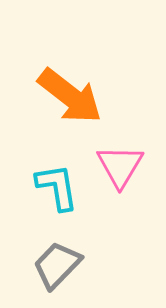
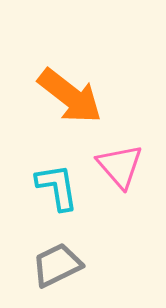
pink triangle: rotated 12 degrees counterclockwise
gray trapezoid: rotated 20 degrees clockwise
